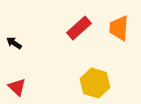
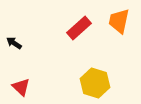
orange trapezoid: moved 7 px up; rotated 8 degrees clockwise
red triangle: moved 4 px right
